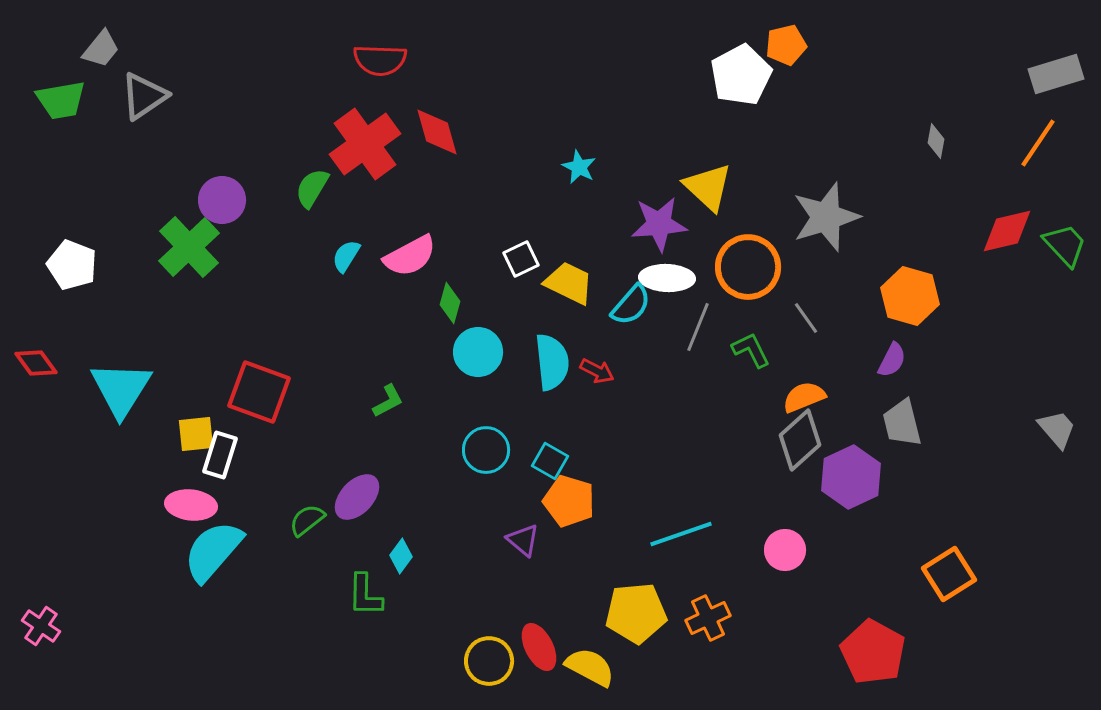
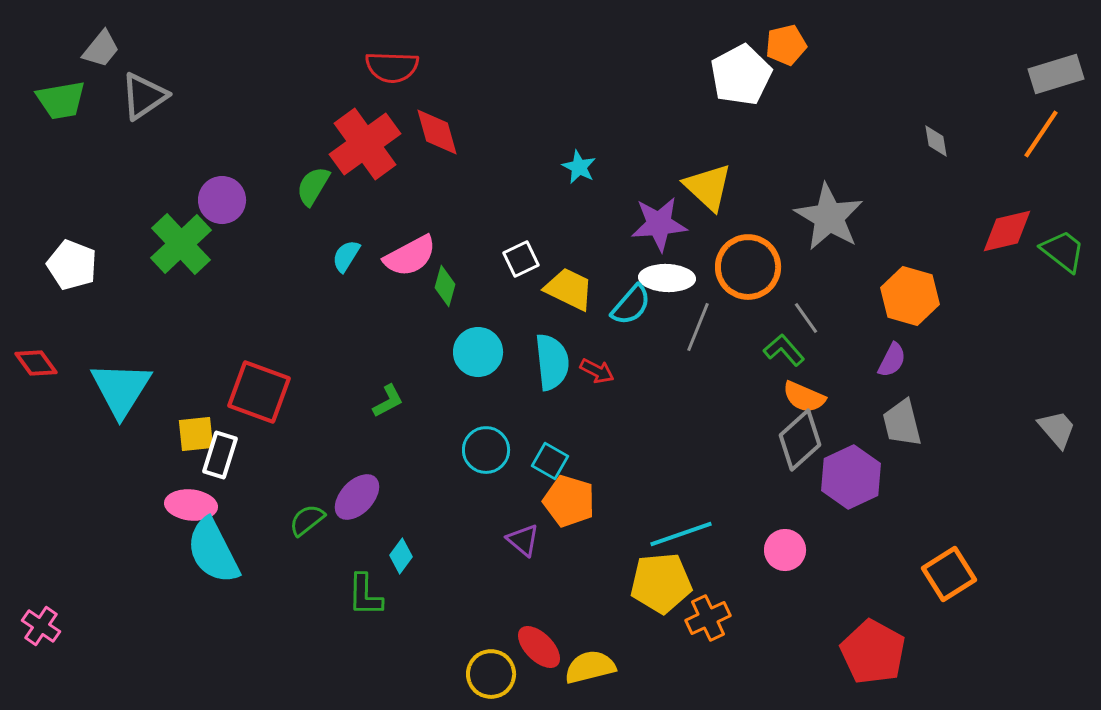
red semicircle at (380, 60): moved 12 px right, 7 px down
gray diamond at (936, 141): rotated 20 degrees counterclockwise
orange line at (1038, 143): moved 3 px right, 9 px up
green semicircle at (312, 188): moved 1 px right, 2 px up
gray star at (826, 217): moved 3 px right; rotated 24 degrees counterclockwise
green trapezoid at (1065, 245): moved 2 px left, 6 px down; rotated 9 degrees counterclockwise
green cross at (189, 247): moved 8 px left, 3 px up
yellow trapezoid at (569, 283): moved 6 px down
green diamond at (450, 303): moved 5 px left, 17 px up
green L-shape at (751, 350): moved 33 px right; rotated 15 degrees counterclockwise
orange semicircle at (804, 397): rotated 135 degrees counterclockwise
cyan semicircle at (213, 551): rotated 68 degrees counterclockwise
yellow pentagon at (636, 613): moved 25 px right, 30 px up
red ellipse at (539, 647): rotated 18 degrees counterclockwise
yellow circle at (489, 661): moved 2 px right, 13 px down
yellow semicircle at (590, 667): rotated 42 degrees counterclockwise
